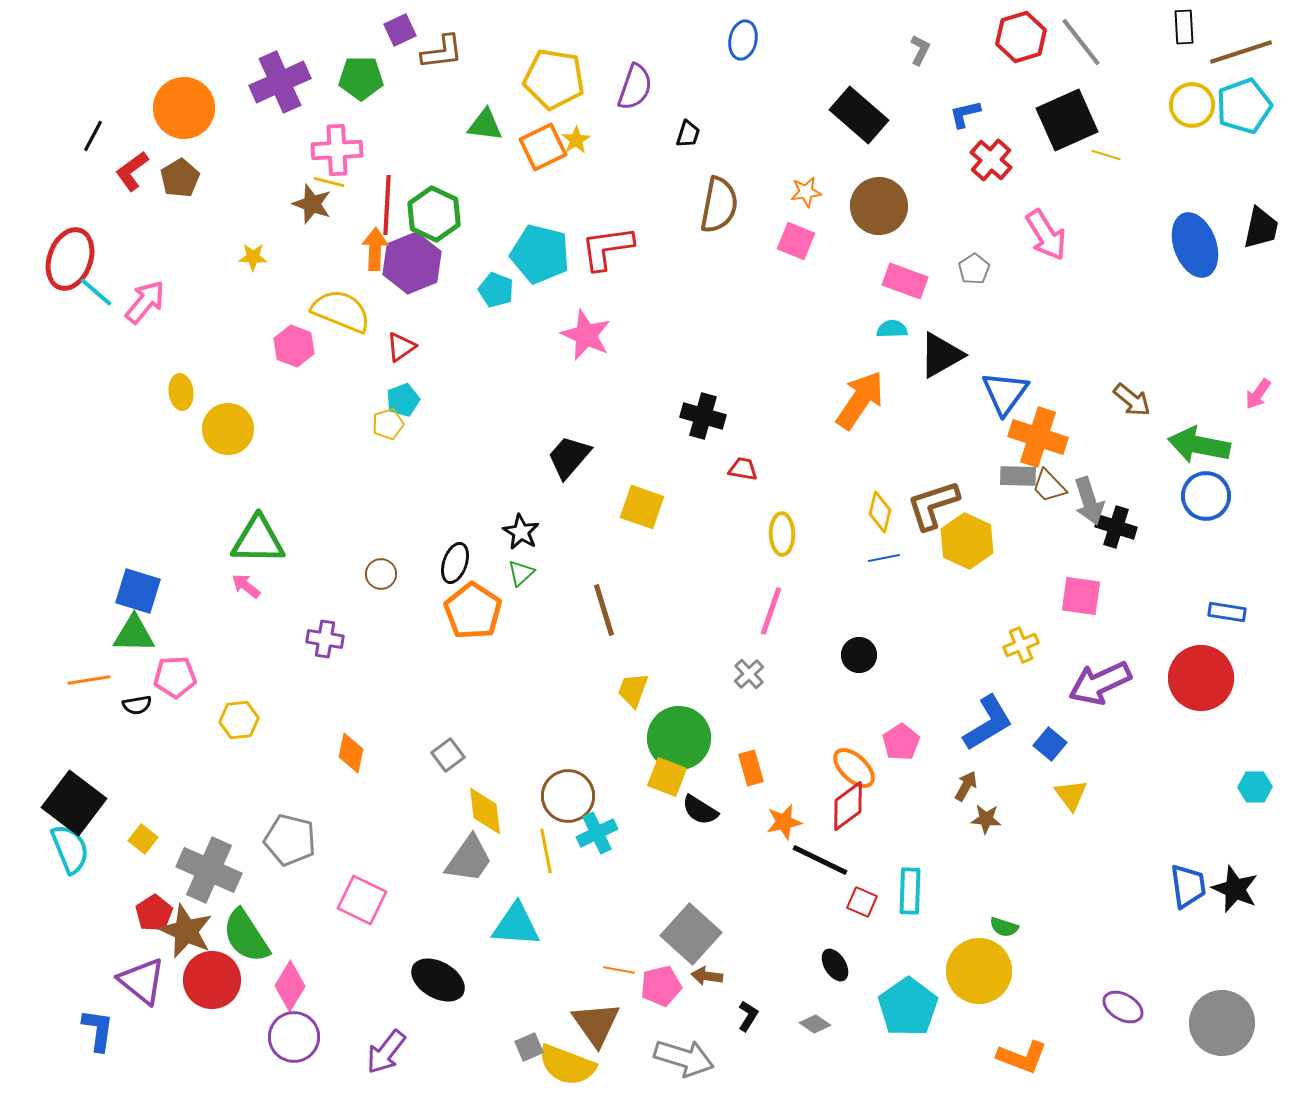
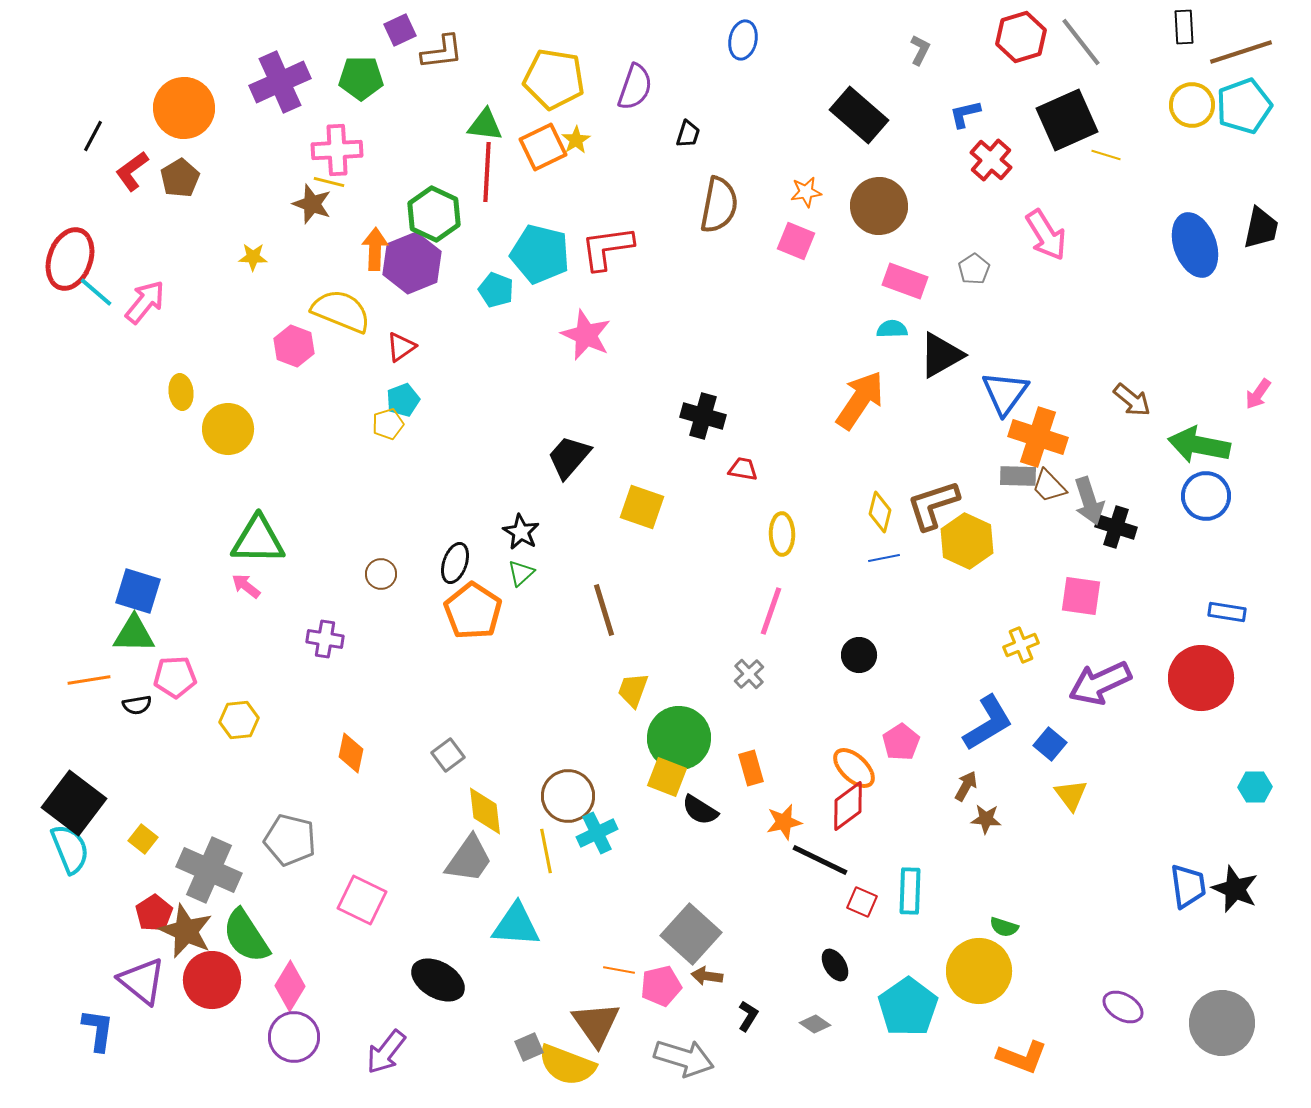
red line at (387, 205): moved 100 px right, 33 px up
